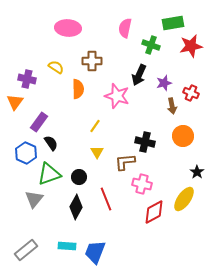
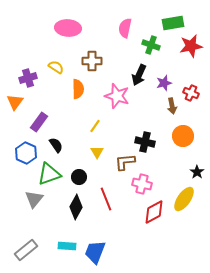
purple cross: moved 1 px right, 1 px up; rotated 30 degrees counterclockwise
black semicircle: moved 5 px right, 2 px down
